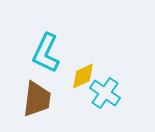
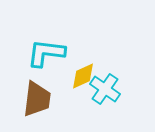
cyan L-shape: rotated 72 degrees clockwise
cyan cross: moved 4 px up
